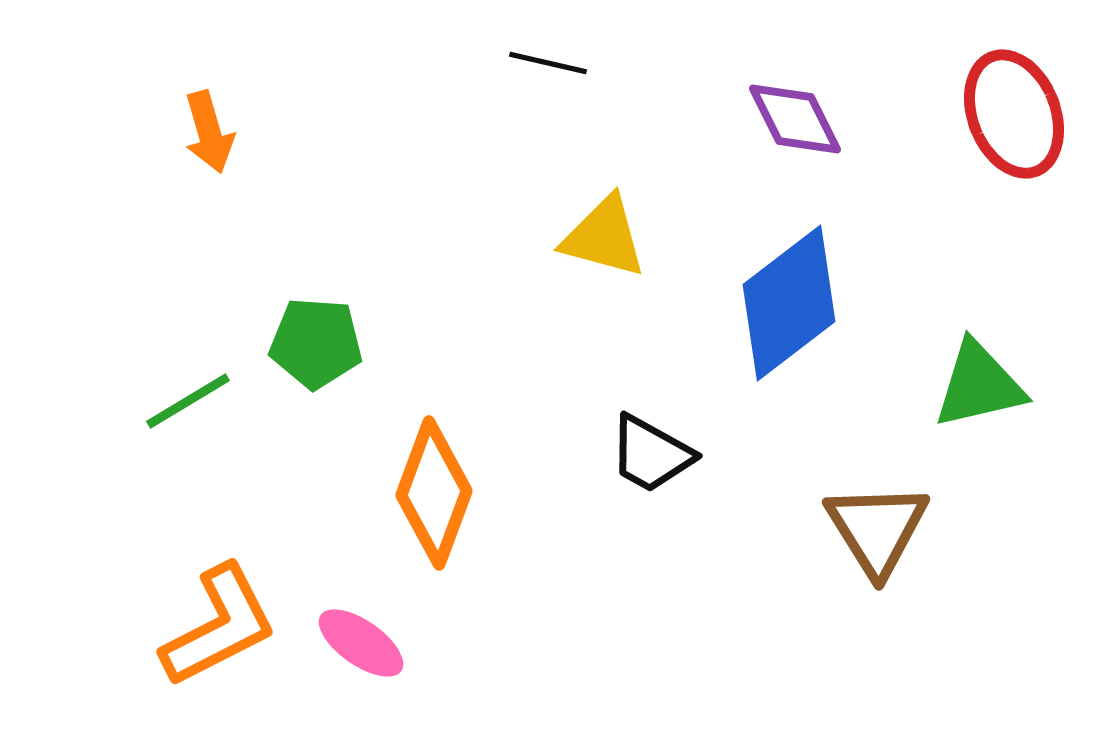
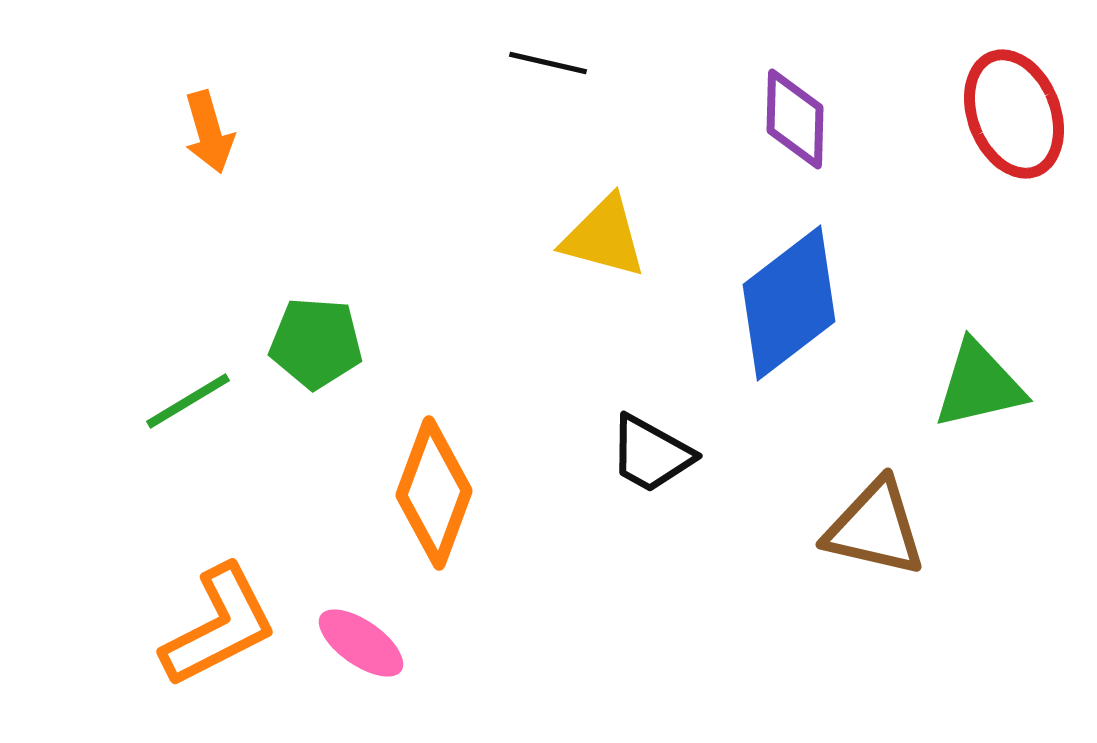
purple diamond: rotated 28 degrees clockwise
brown triangle: moved 2 px left, 1 px up; rotated 45 degrees counterclockwise
